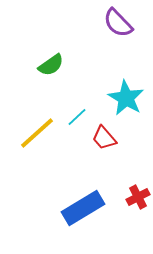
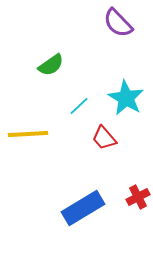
cyan line: moved 2 px right, 11 px up
yellow line: moved 9 px left, 1 px down; rotated 39 degrees clockwise
